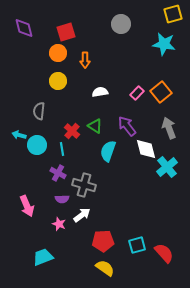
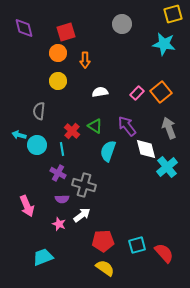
gray circle: moved 1 px right
